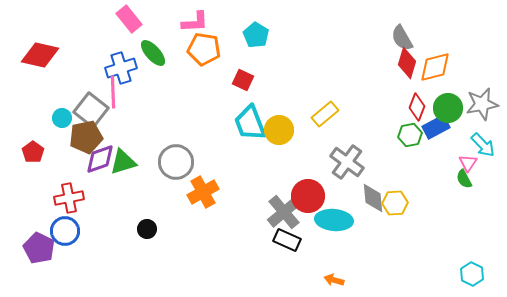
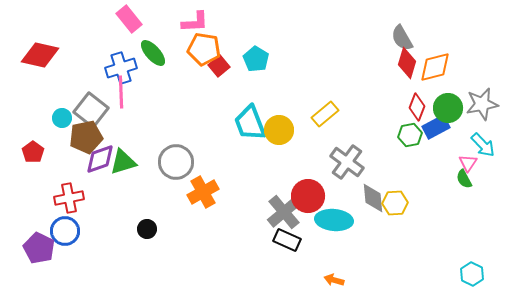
cyan pentagon at (256, 35): moved 24 px down
red square at (243, 80): moved 24 px left, 14 px up; rotated 25 degrees clockwise
pink line at (113, 92): moved 8 px right
